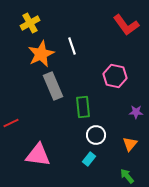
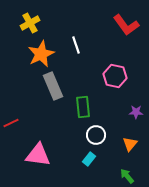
white line: moved 4 px right, 1 px up
